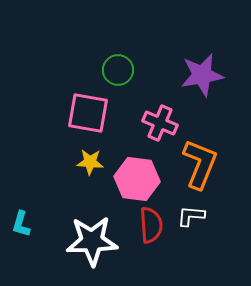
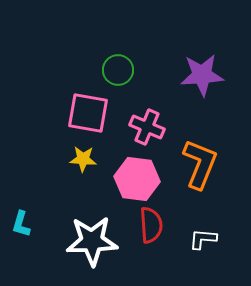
purple star: rotated 6 degrees clockwise
pink cross: moved 13 px left, 4 px down
yellow star: moved 7 px left, 3 px up
white L-shape: moved 12 px right, 23 px down
